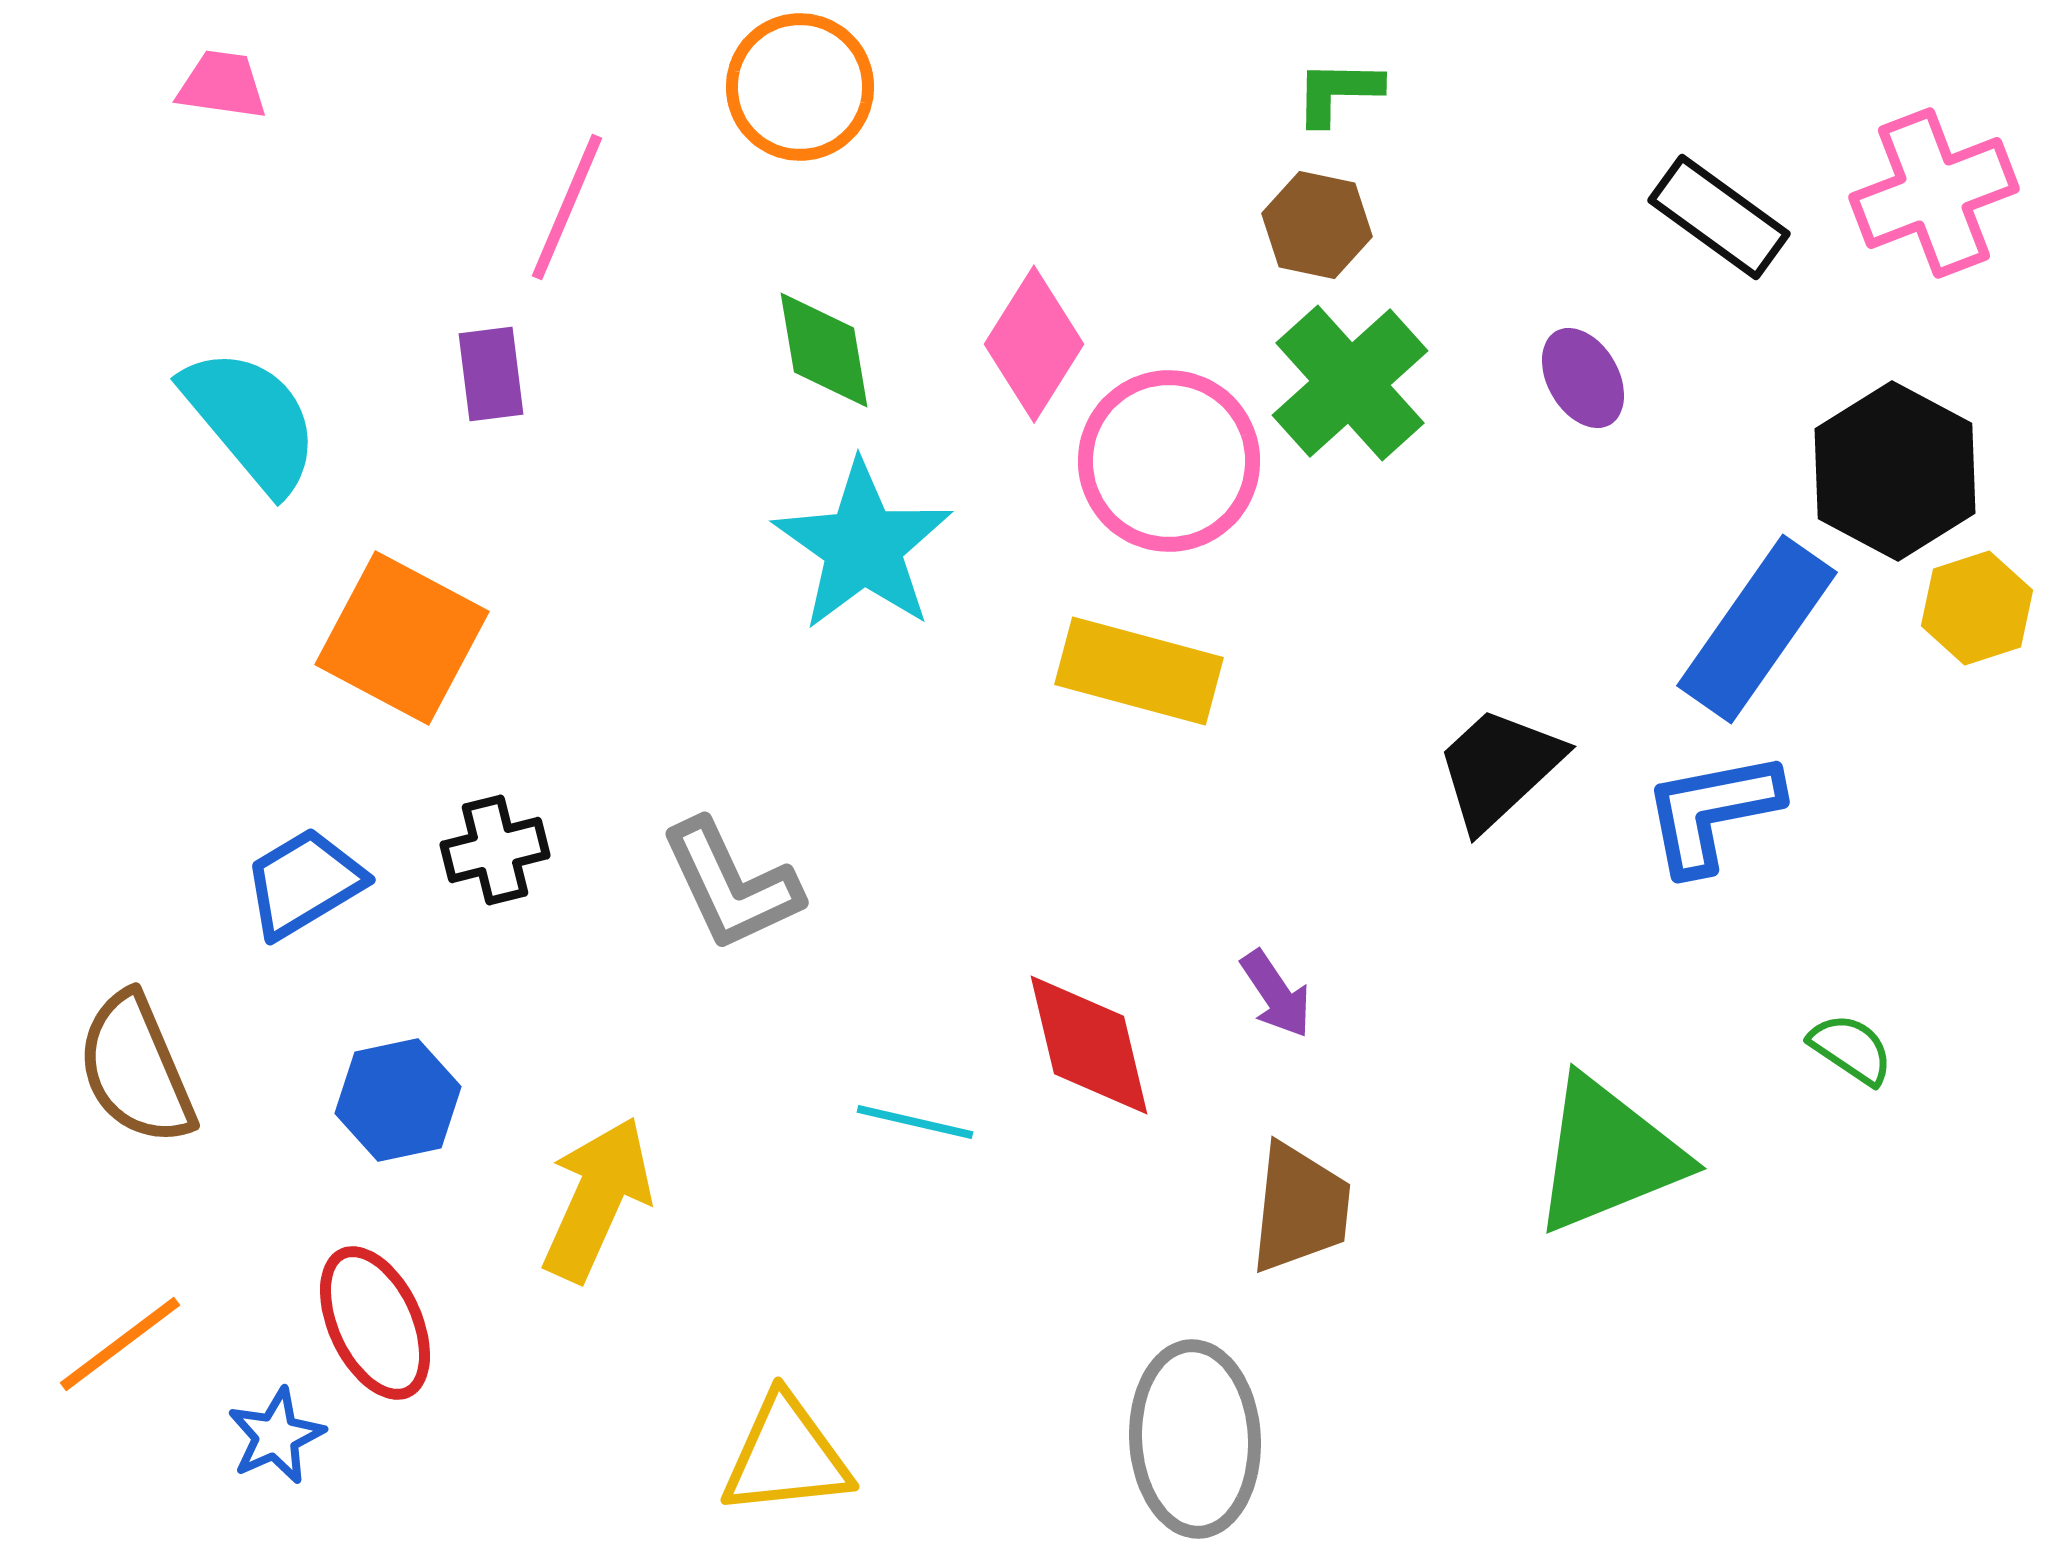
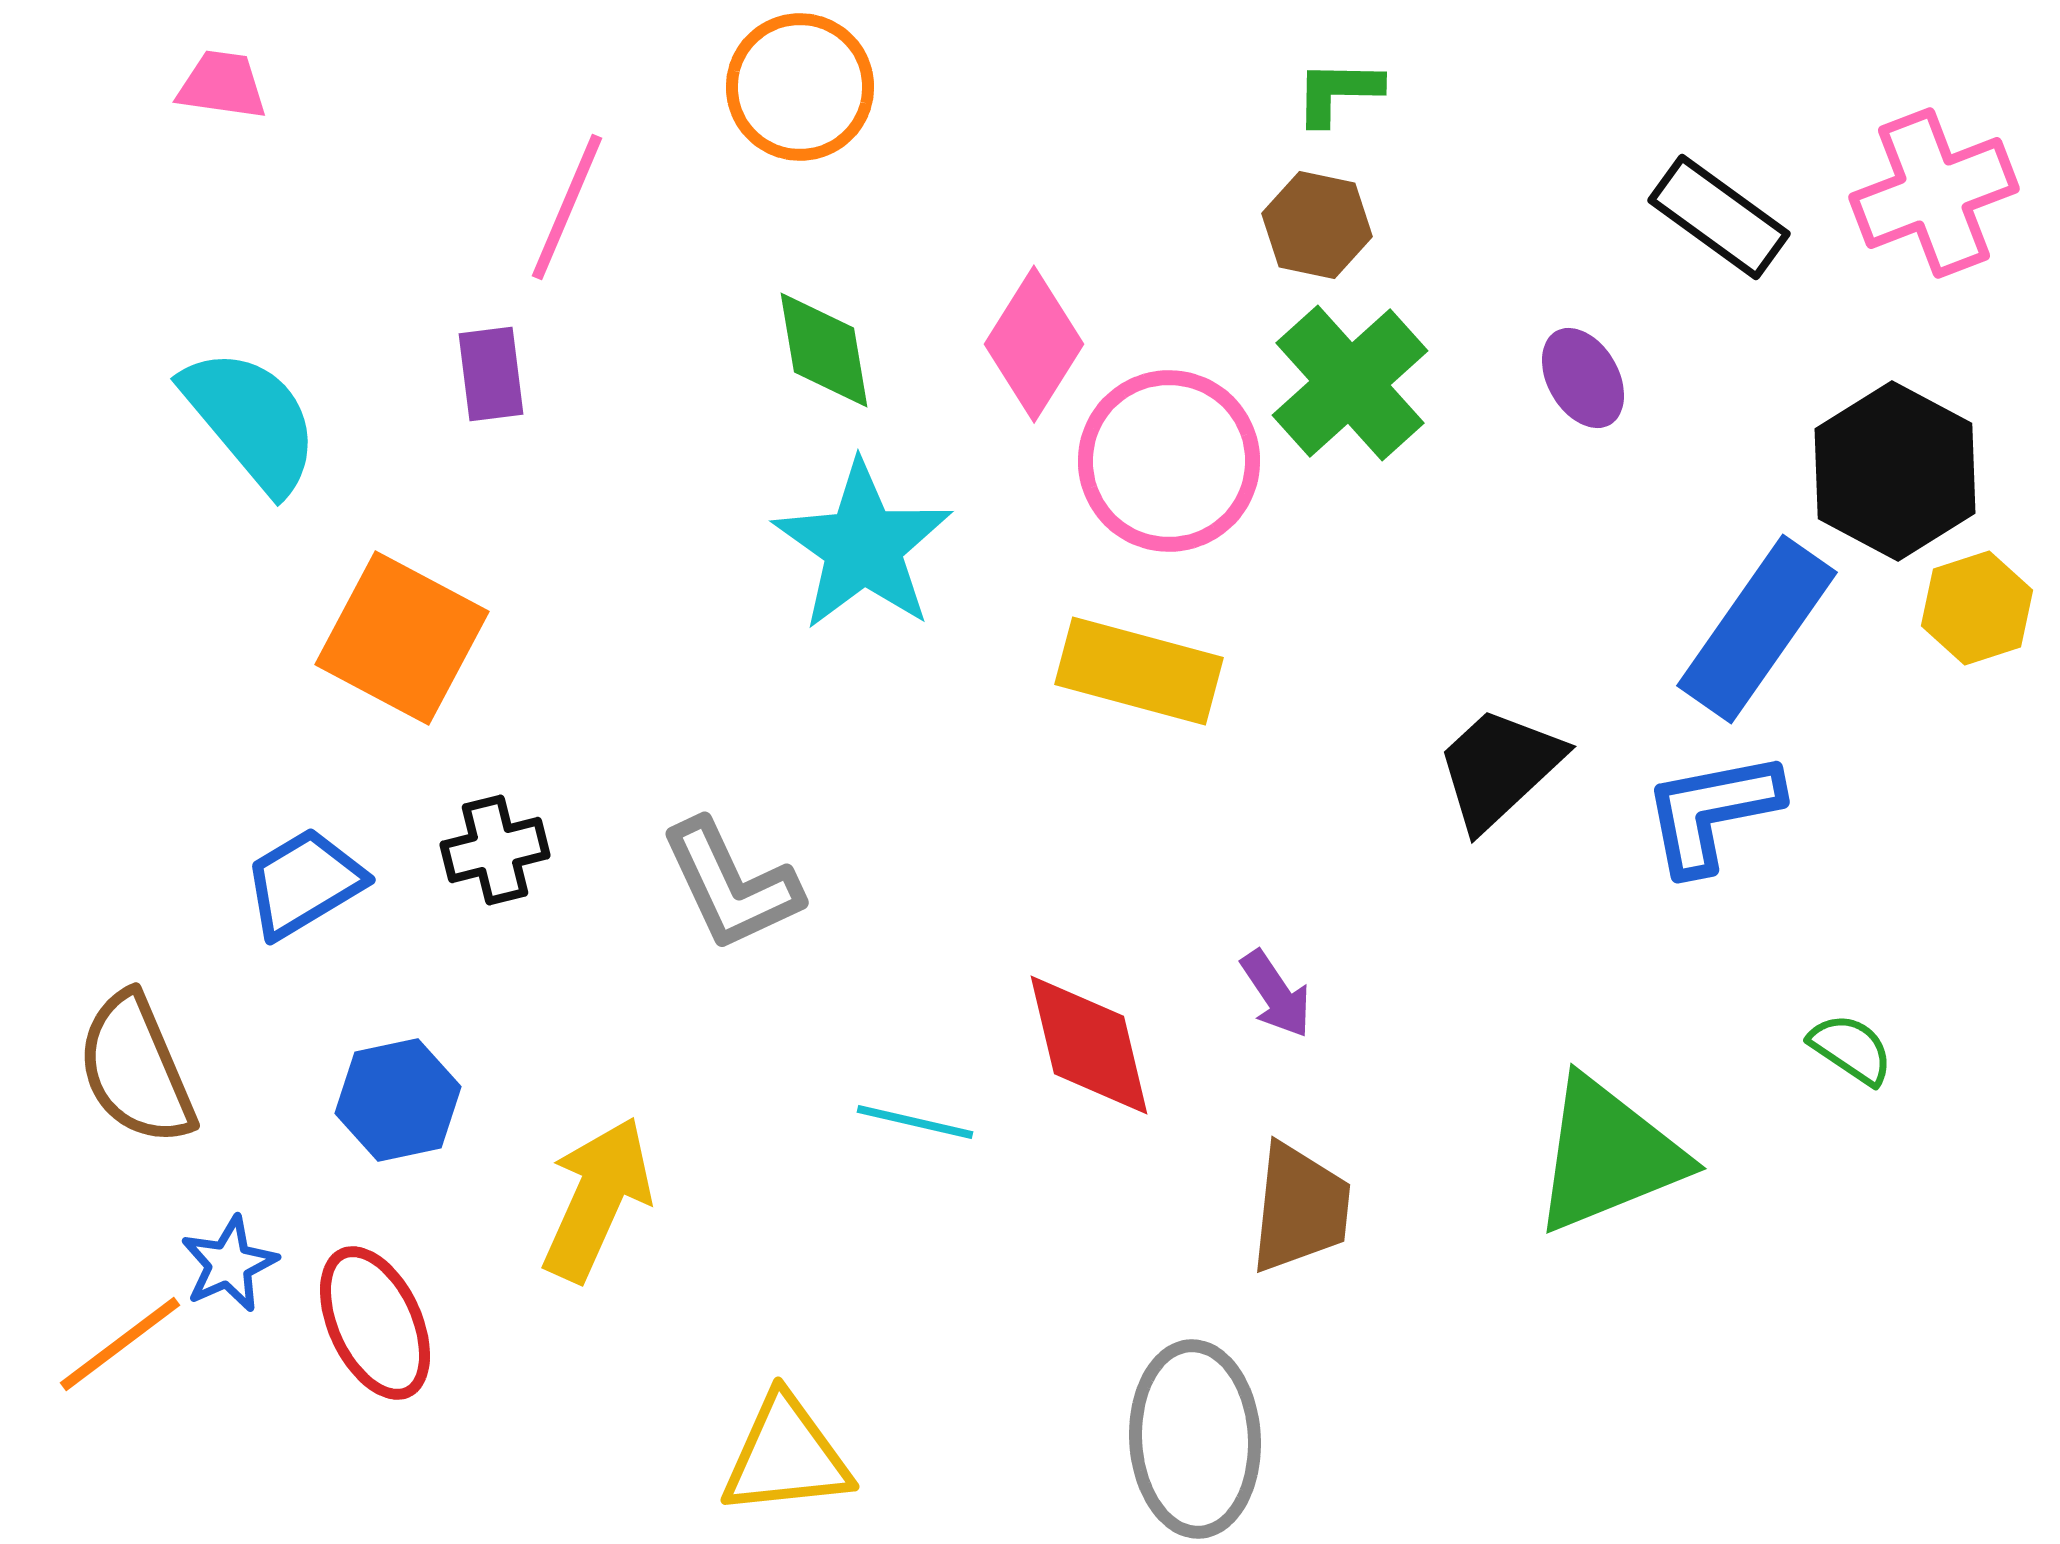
blue star: moved 47 px left, 172 px up
